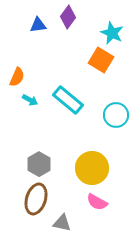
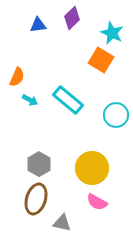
purple diamond: moved 4 px right, 1 px down; rotated 10 degrees clockwise
